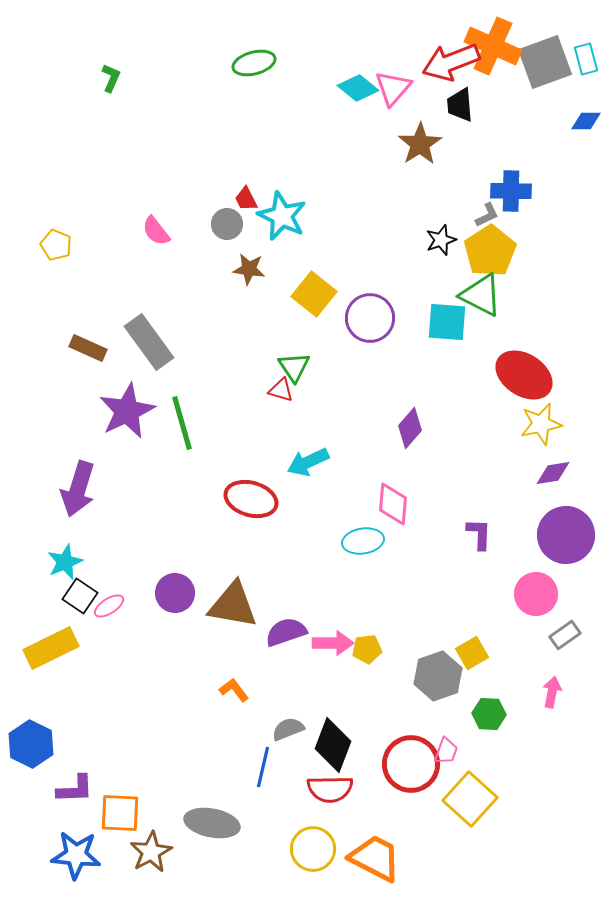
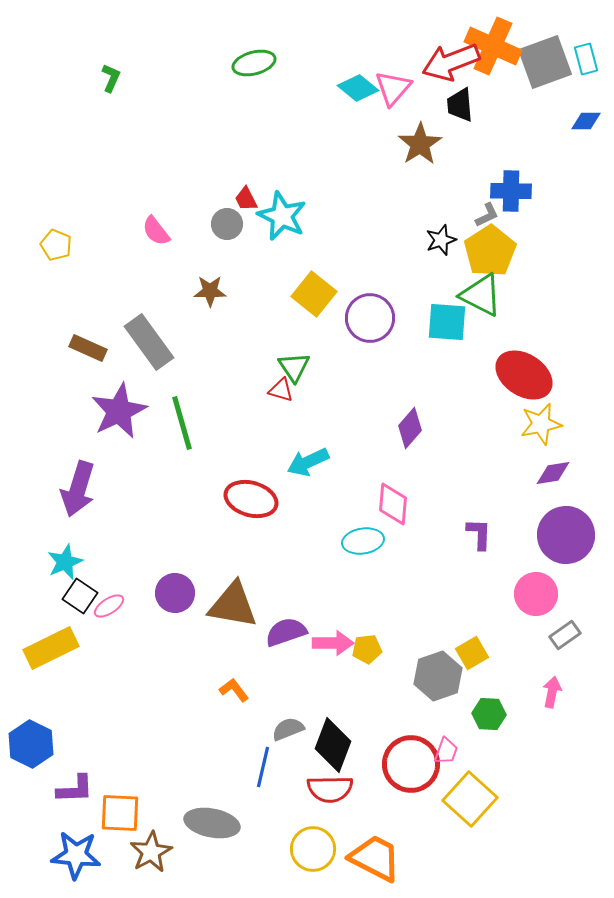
brown star at (249, 269): moved 39 px left, 22 px down; rotated 8 degrees counterclockwise
purple star at (127, 411): moved 8 px left
